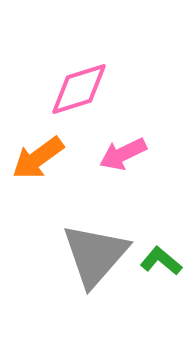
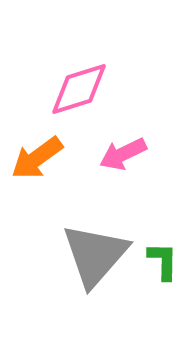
orange arrow: moved 1 px left
green L-shape: moved 2 px right; rotated 51 degrees clockwise
